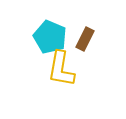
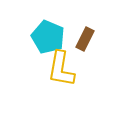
cyan pentagon: moved 2 px left
